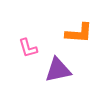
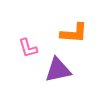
orange L-shape: moved 5 px left
